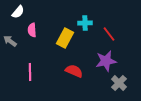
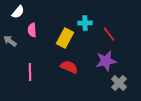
red semicircle: moved 5 px left, 4 px up
